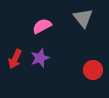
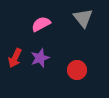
pink semicircle: moved 1 px left, 2 px up
red arrow: moved 1 px up
red circle: moved 16 px left
